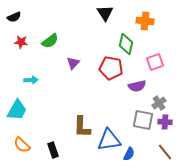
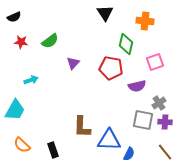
cyan arrow: rotated 16 degrees counterclockwise
cyan trapezoid: moved 2 px left
blue triangle: rotated 10 degrees clockwise
